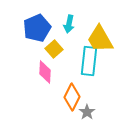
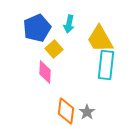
cyan rectangle: moved 17 px right, 4 px down
orange diamond: moved 6 px left, 14 px down; rotated 20 degrees counterclockwise
